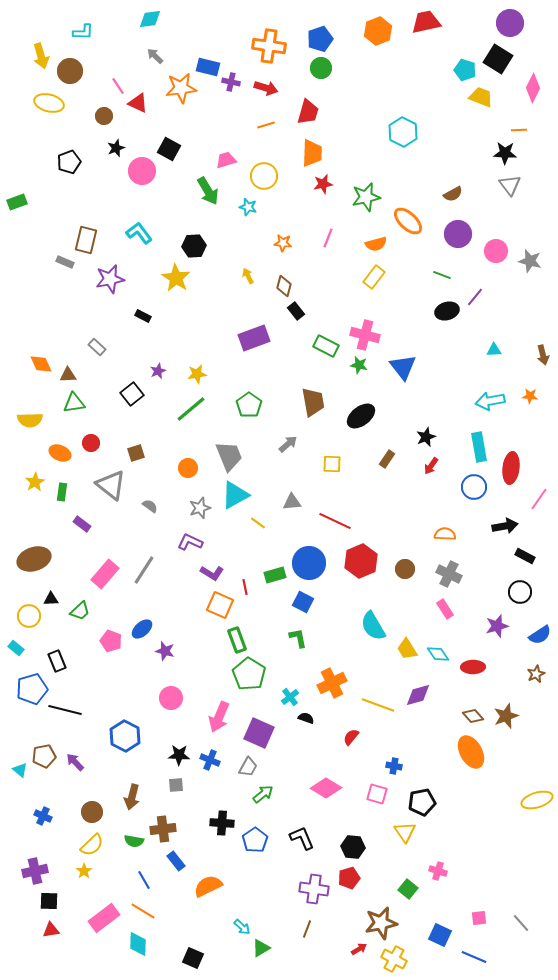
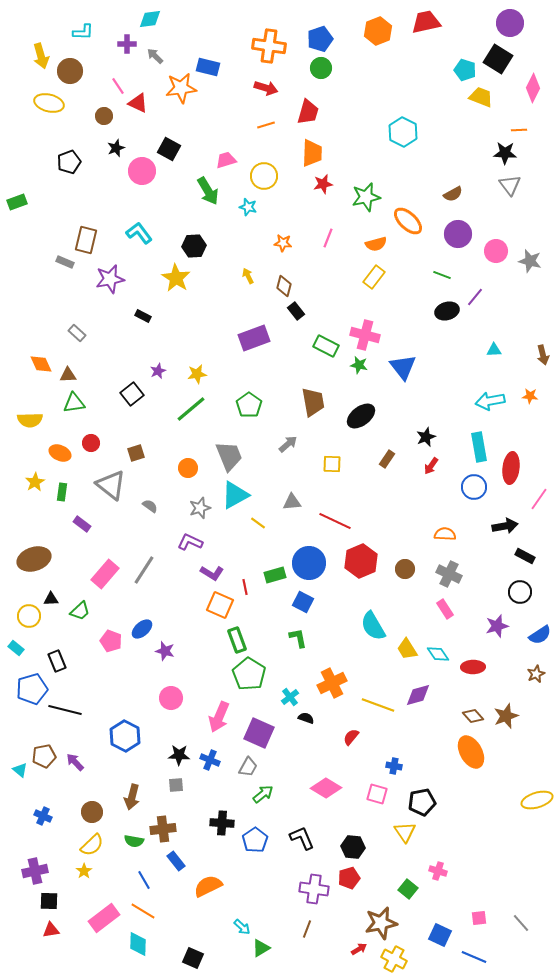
purple cross at (231, 82): moved 104 px left, 38 px up; rotated 12 degrees counterclockwise
gray rectangle at (97, 347): moved 20 px left, 14 px up
